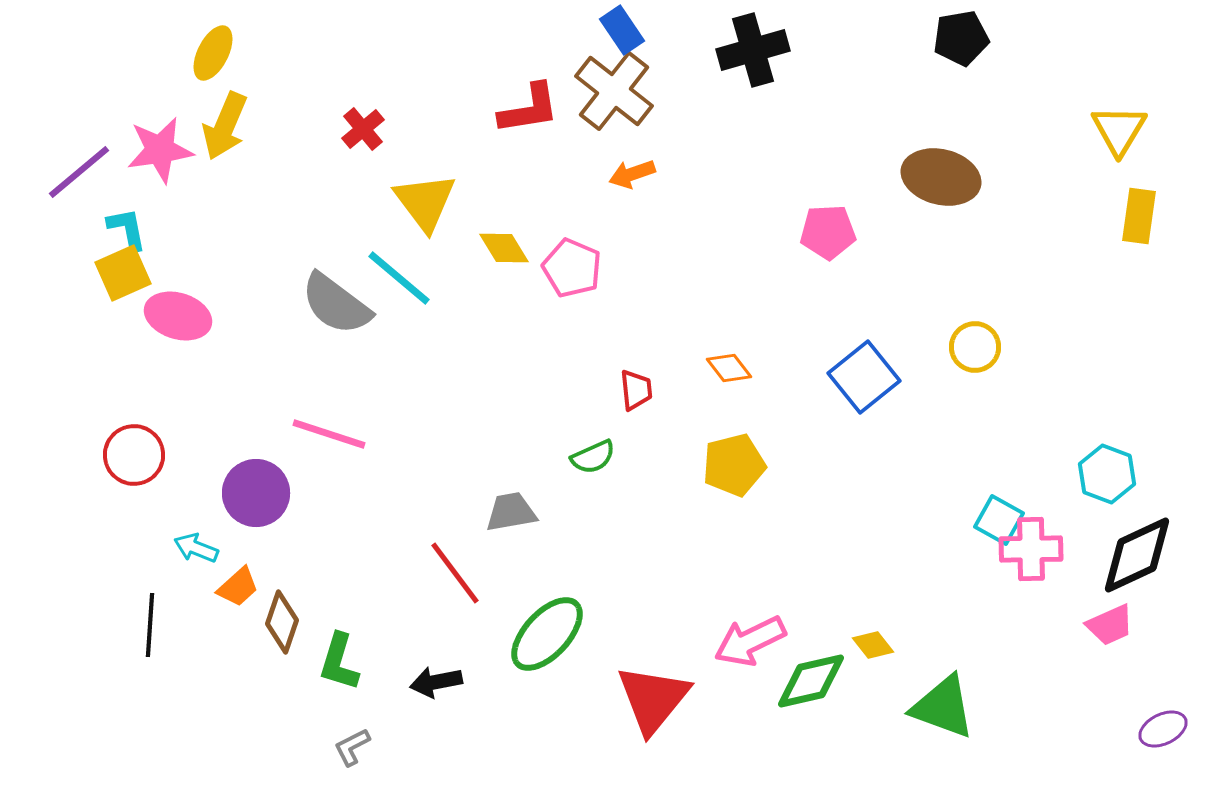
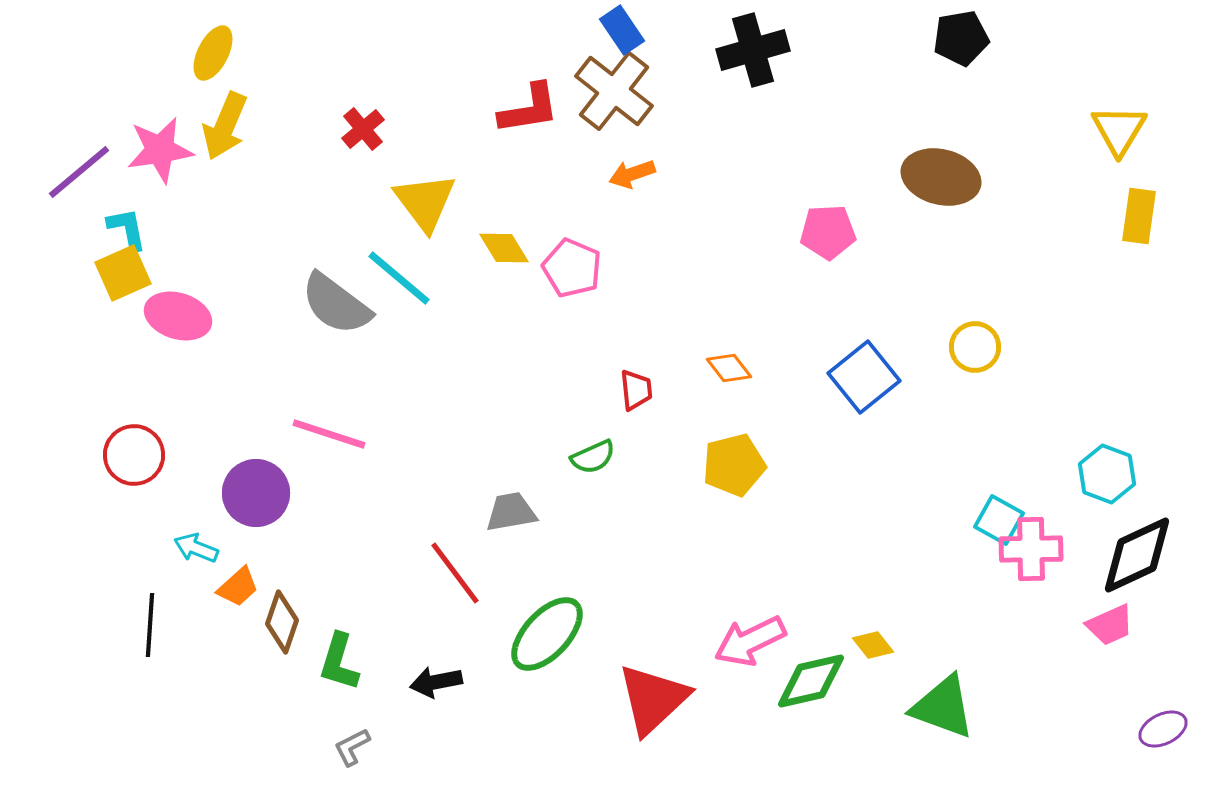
red triangle at (653, 699): rotated 8 degrees clockwise
